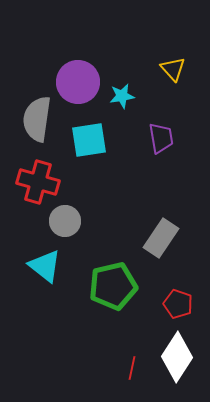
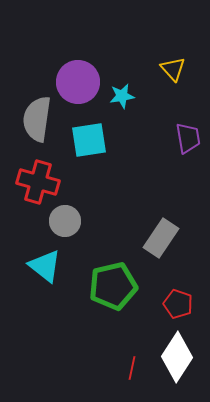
purple trapezoid: moved 27 px right
